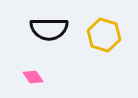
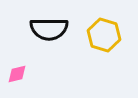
pink diamond: moved 16 px left, 3 px up; rotated 70 degrees counterclockwise
